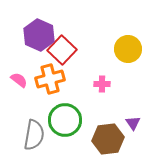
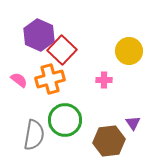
yellow circle: moved 1 px right, 2 px down
pink cross: moved 2 px right, 4 px up
brown hexagon: moved 1 px right, 2 px down
